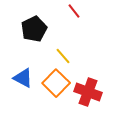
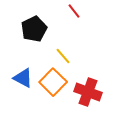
orange square: moved 3 px left, 1 px up
